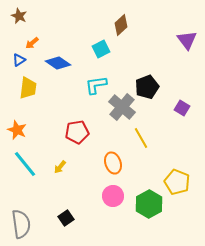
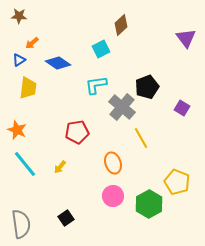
brown star: rotated 21 degrees counterclockwise
purple triangle: moved 1 px left, 2 px up
